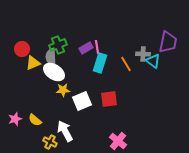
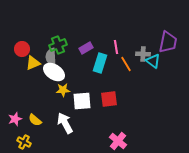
pink line: moved 19 px right
white square: rotated 18 degrees clockwise
white arrow: moved 8 px up
yellow cross: moved 26 px left
